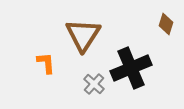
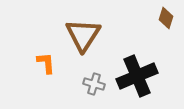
brown diamond: moved 6 px up
black cross: moved 6 px right, 8 px down
gray cross: rotated 25 degrees counterclockwise
